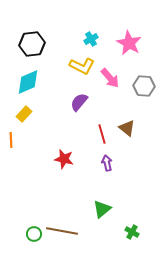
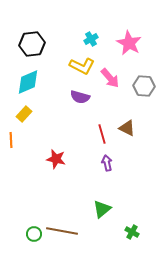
purple semicircle: moved 1 px right, 5 px up; rotated 114 degrees counterclockwise
brown triangle: rotated 12 degrees counterclockwise
red star: moved 8 px left
